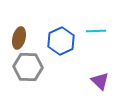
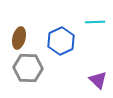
cyan line: moved 1 px left, 9 px up
gray hexagon: moved 1 px down
purple triangle: moved 2 px left, 1 px up
